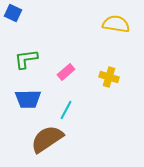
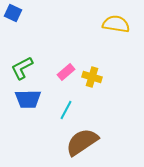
green L-shape: moved 4 px left, 9 px down; rotated 20 degrees counterclockwise
yellow cross: moved 17 px left
brown semicircle: moved 35 px right, 3 px down
